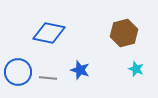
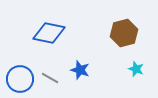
blue circle: moved 2 px right, 7 px down
gray line: moved 2 px right; rotated 24 degrees clockwise
